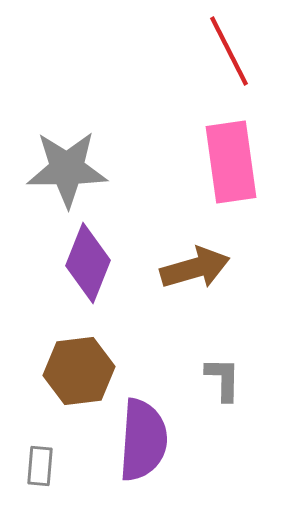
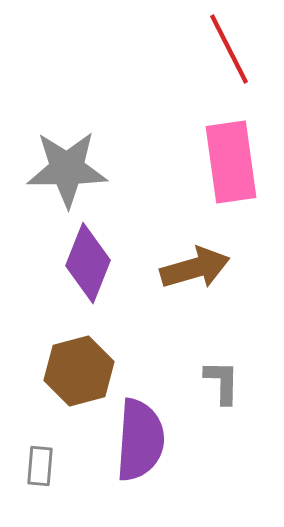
red line: moved 2 px up
brown hexagon: rotated 8 degrees counterclockwise
gray L-shape: moved 1 px left, 3 px down
purple semicircle: moved 3 px left
